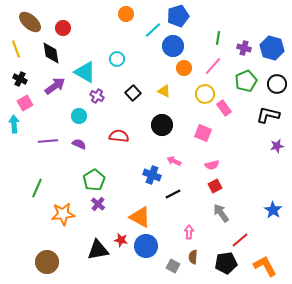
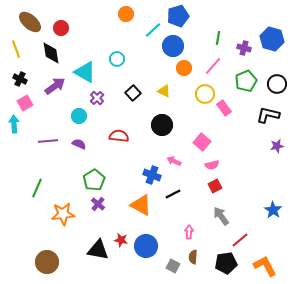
red circle at (63, 28): moved 2 px left
blue hexagon at (272, 48): moved 9 px up
purple cross at (97, 96): moved 2 px down; rotated 16 degrees clockwise
pink square at (203, 133): moved 1 px left, 9 px down; rotated 18 degrees clockwise
gray arrow at (221, 213): moved 3 px down
orange triangle at (140, 217): moved 1 px right, 12 px up
black triangle at (98, 250): rotated 20 degrees clockwise
